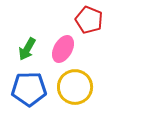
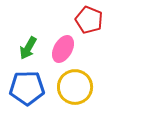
green arrow: moved 1 px right, 1 px up
blue pentagon: moved 2 px left, 1 px up
